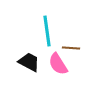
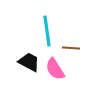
pink semicircle: moved 3 px left, 5 px down
